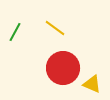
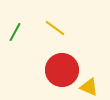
red circle: moved 1 px left, 2 px down
yellow triangle: moved 3 px left, 3 px down
